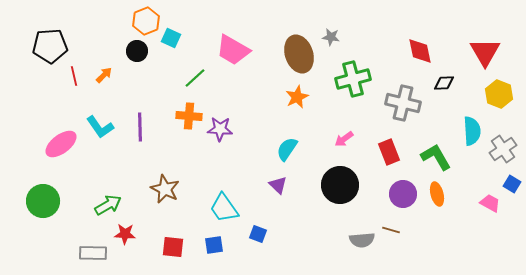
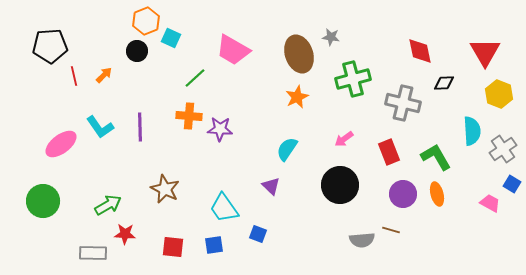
purple triangle at (278, 185): moved 7 px left, 1 px down
